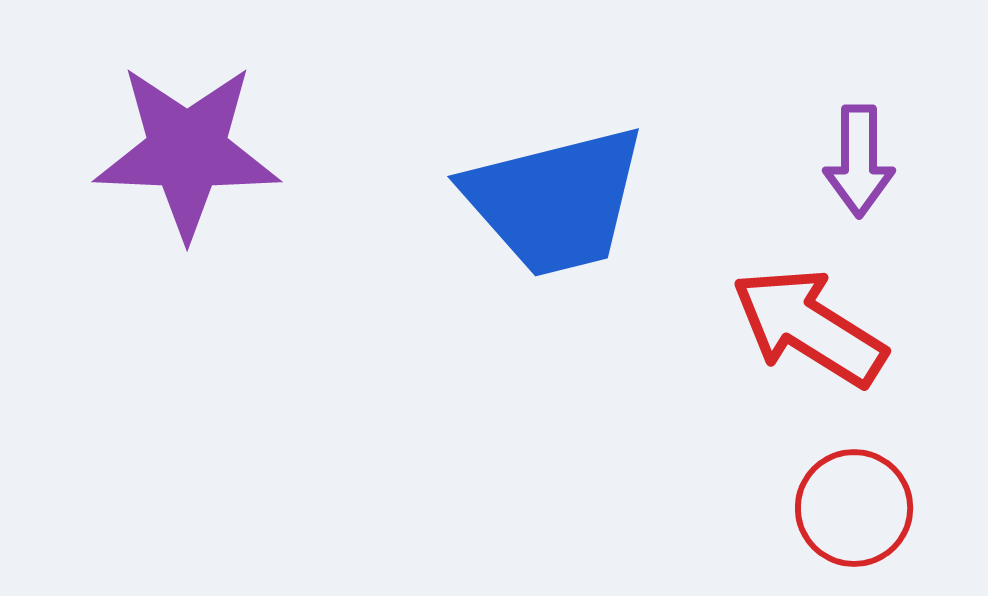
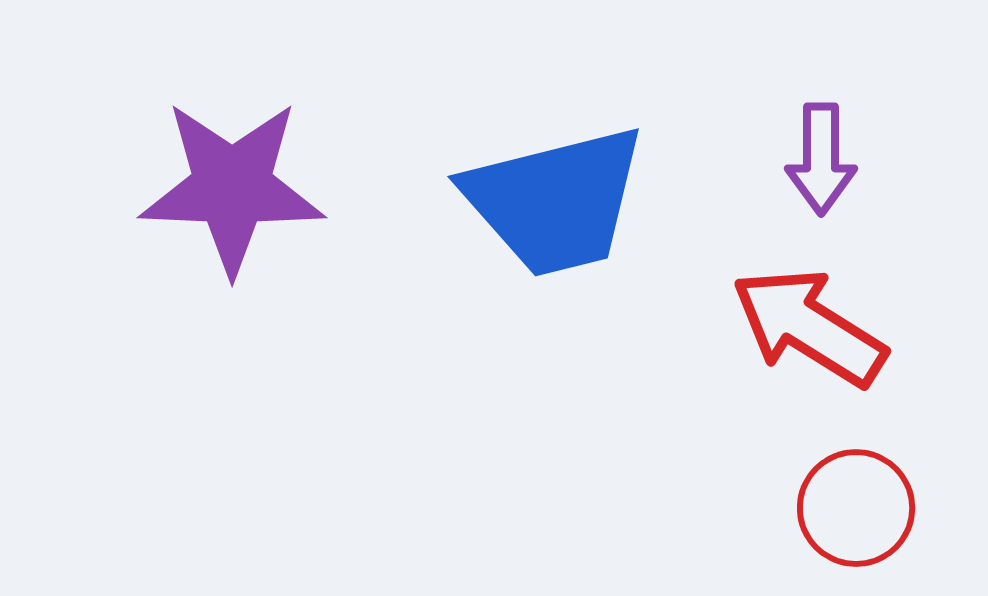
purple star: moved 45 px right, 36 px down
purple arrow: moved 38 px left, 2 px up
red circle: moved 2 px right
